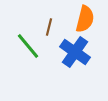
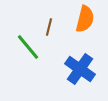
green line: moved 1 px down
blue cross: moved 5 px right, 17 px down
